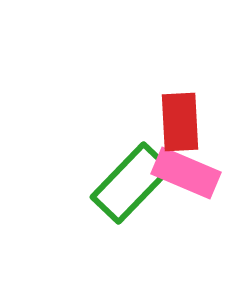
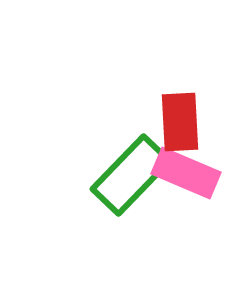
green rectangle: moved 8 px up
